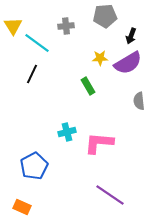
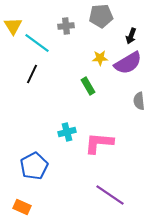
gray pentagon: moved 4 px left
